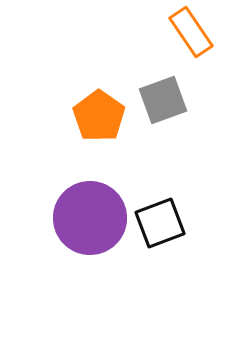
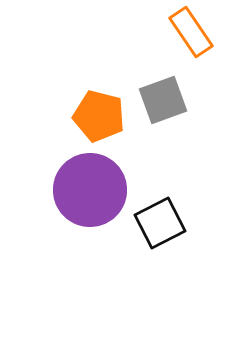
orange pentagon: rotated 21 degrees counterclockwise
purple circle: moved 28 px up
black square: rotated 6 degrees counterclockwise
